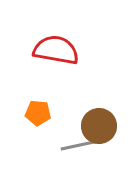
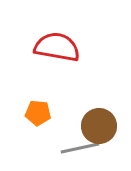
red semicircle: moved 1 px right, 3 px up
gray line: moved 3 px down
